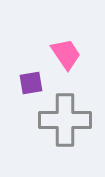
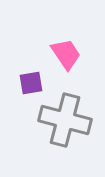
gray cross: rotated 15 degrees clockwise
